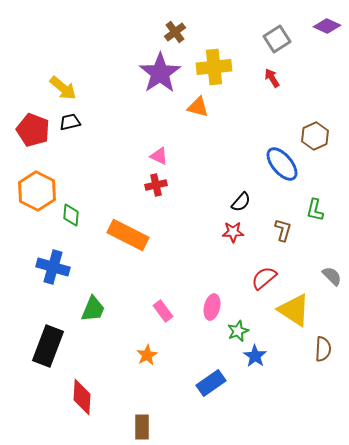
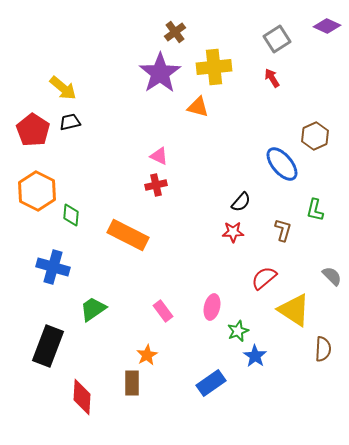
red pentagon: rotated 12 degrees clockwise
green trapezoid: rotated 148 degrees counterclockwise
brown rectangle: moved 10 px left, 44 px up
